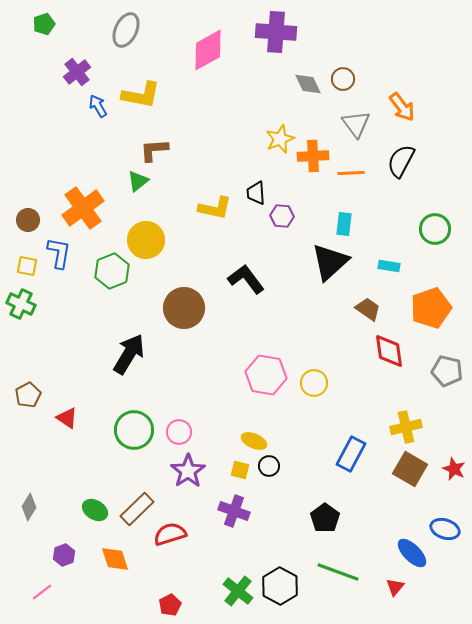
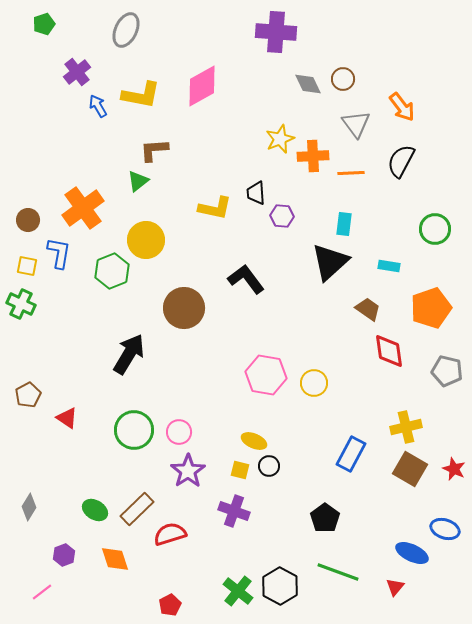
pink diamond at (208, 50): moved 6 px left, 36 px down
blue ellipse at (412, 553): rotated 20 degrees counterclockwise
